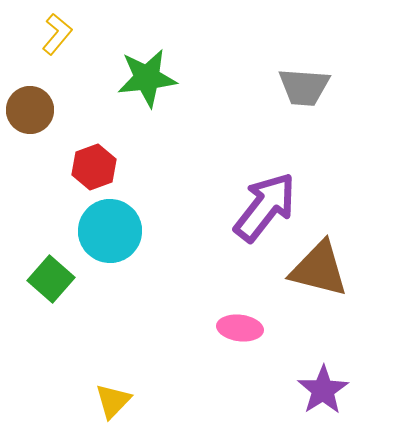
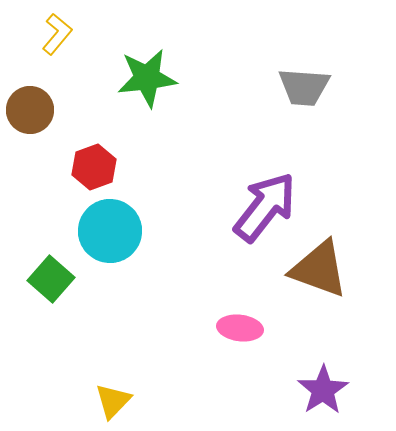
brown triangle: rotated 6 degrees clockwise
